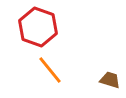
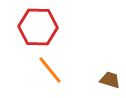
red hexagon: rotated 18 degrees counterclockwise
